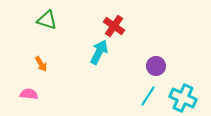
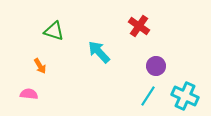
green triangle: moved 7 px right, 11 px down
red cross: moved 25 px right
cyan arrow: rotated 70 degrees counterclockwise
orange arrow: moved 1 px left, 2 px down
cyan cross: moved 2 px right, 2 px up
